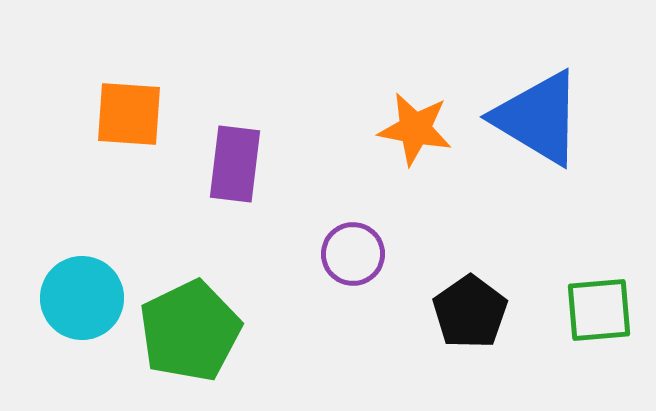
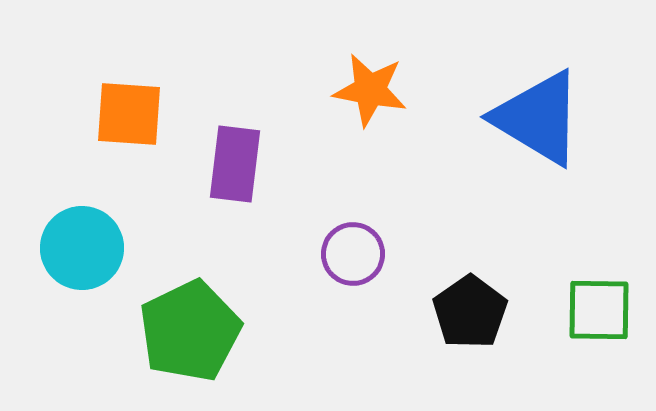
orange star: moved 45 px left, 39 px up
cyan circle: moved 50 px up
green square: rotated 6 degrees clockwise
